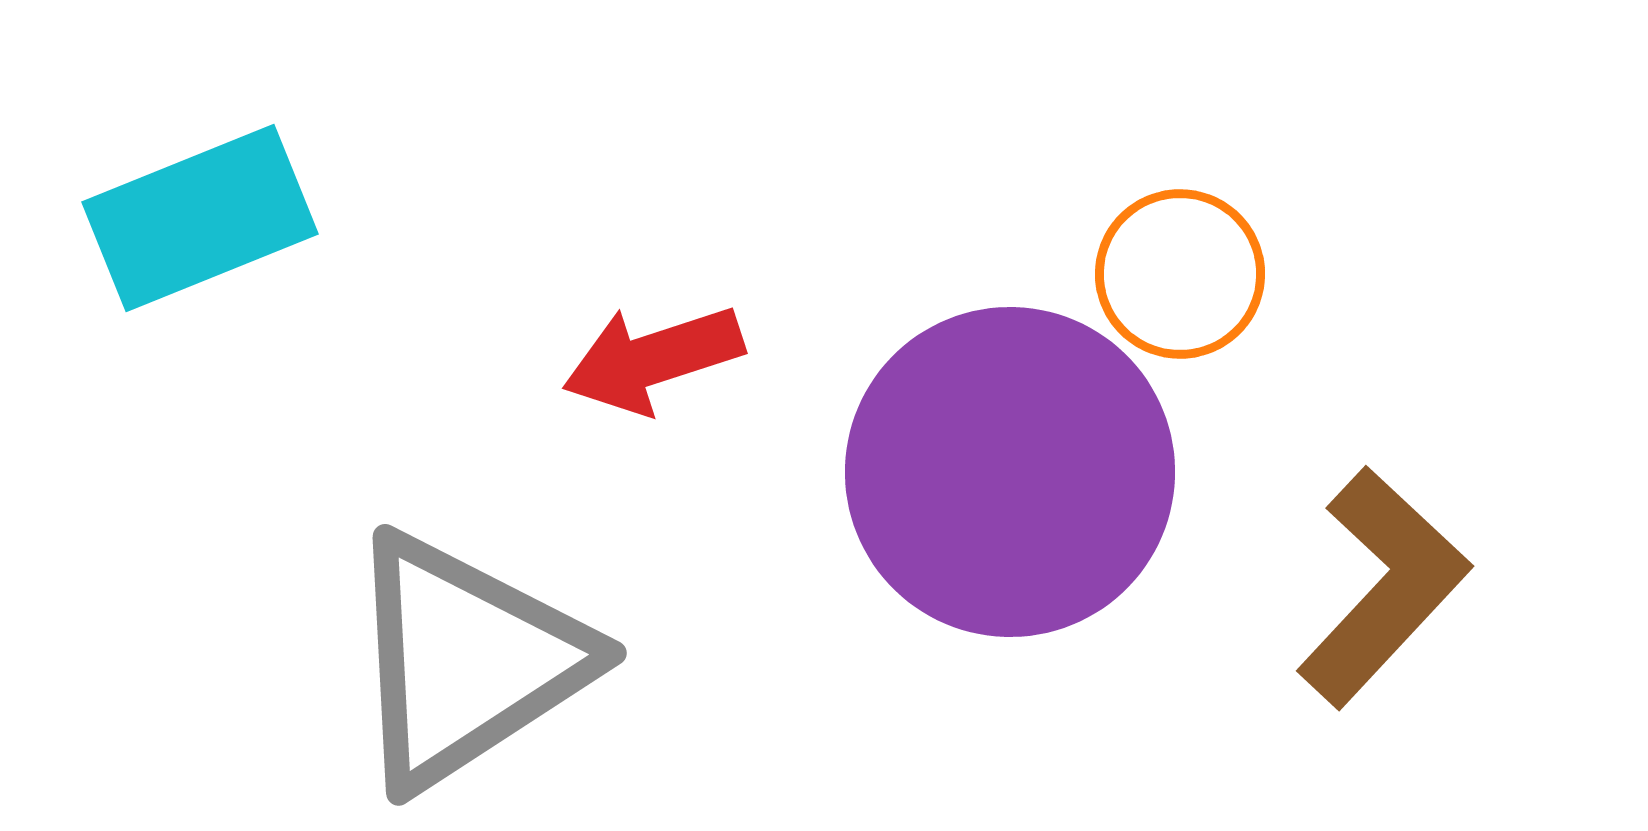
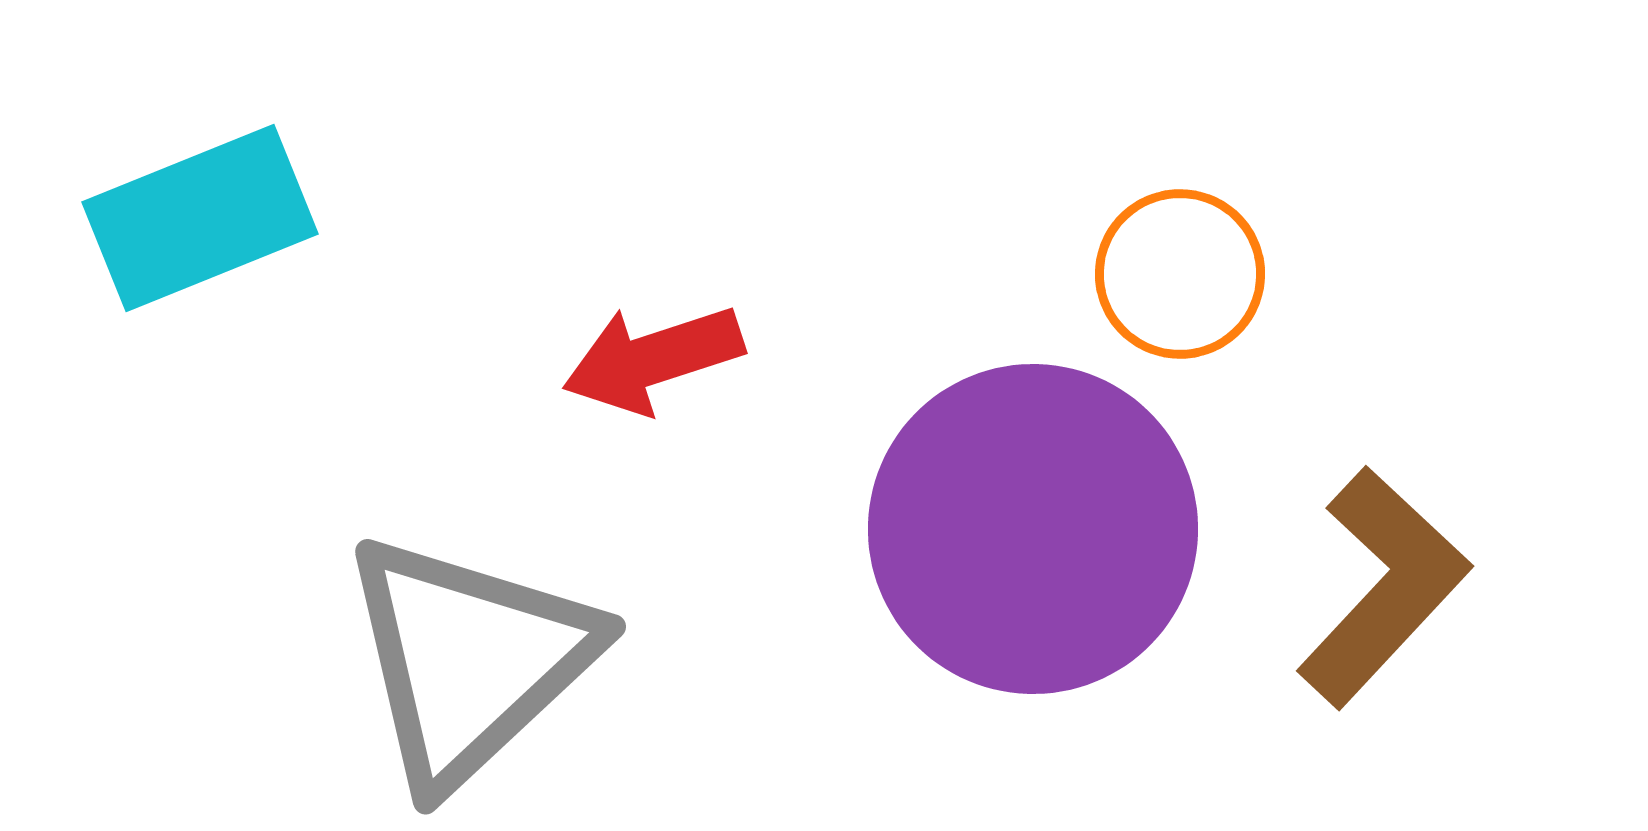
purple circle: moved 23 px right, 57 px down
gray triangle: moved 3 px right, 1 px up; rotated 10 degrees counterclockwise
